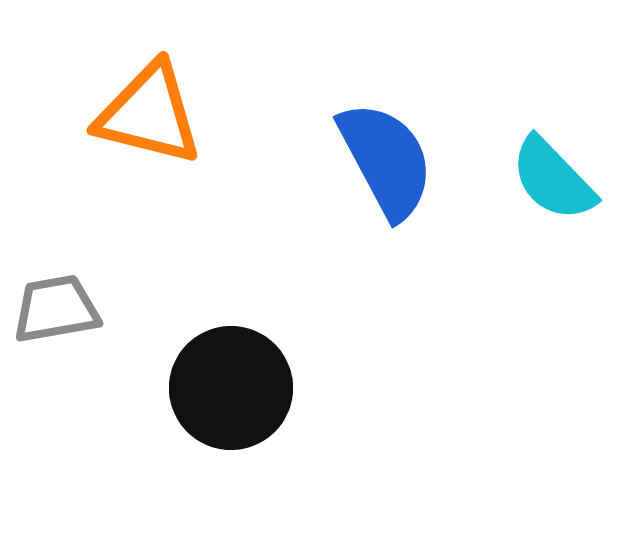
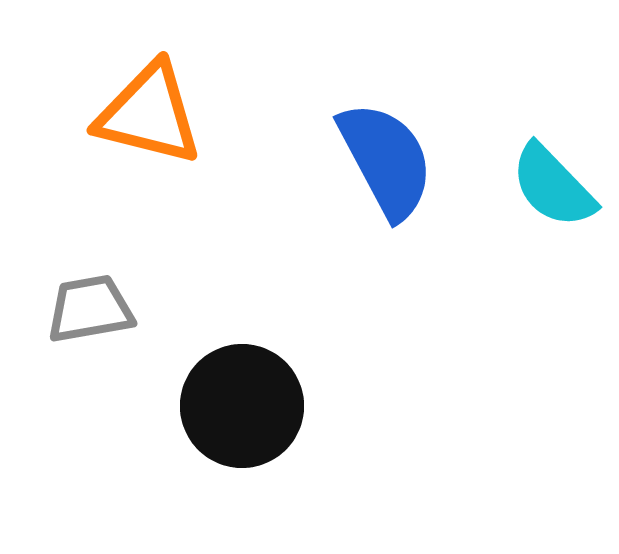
cyan semicircle: moved 7 px down
gray trapezoid: moved 34 px right
black circle: moved 11 px right, 18 px down
